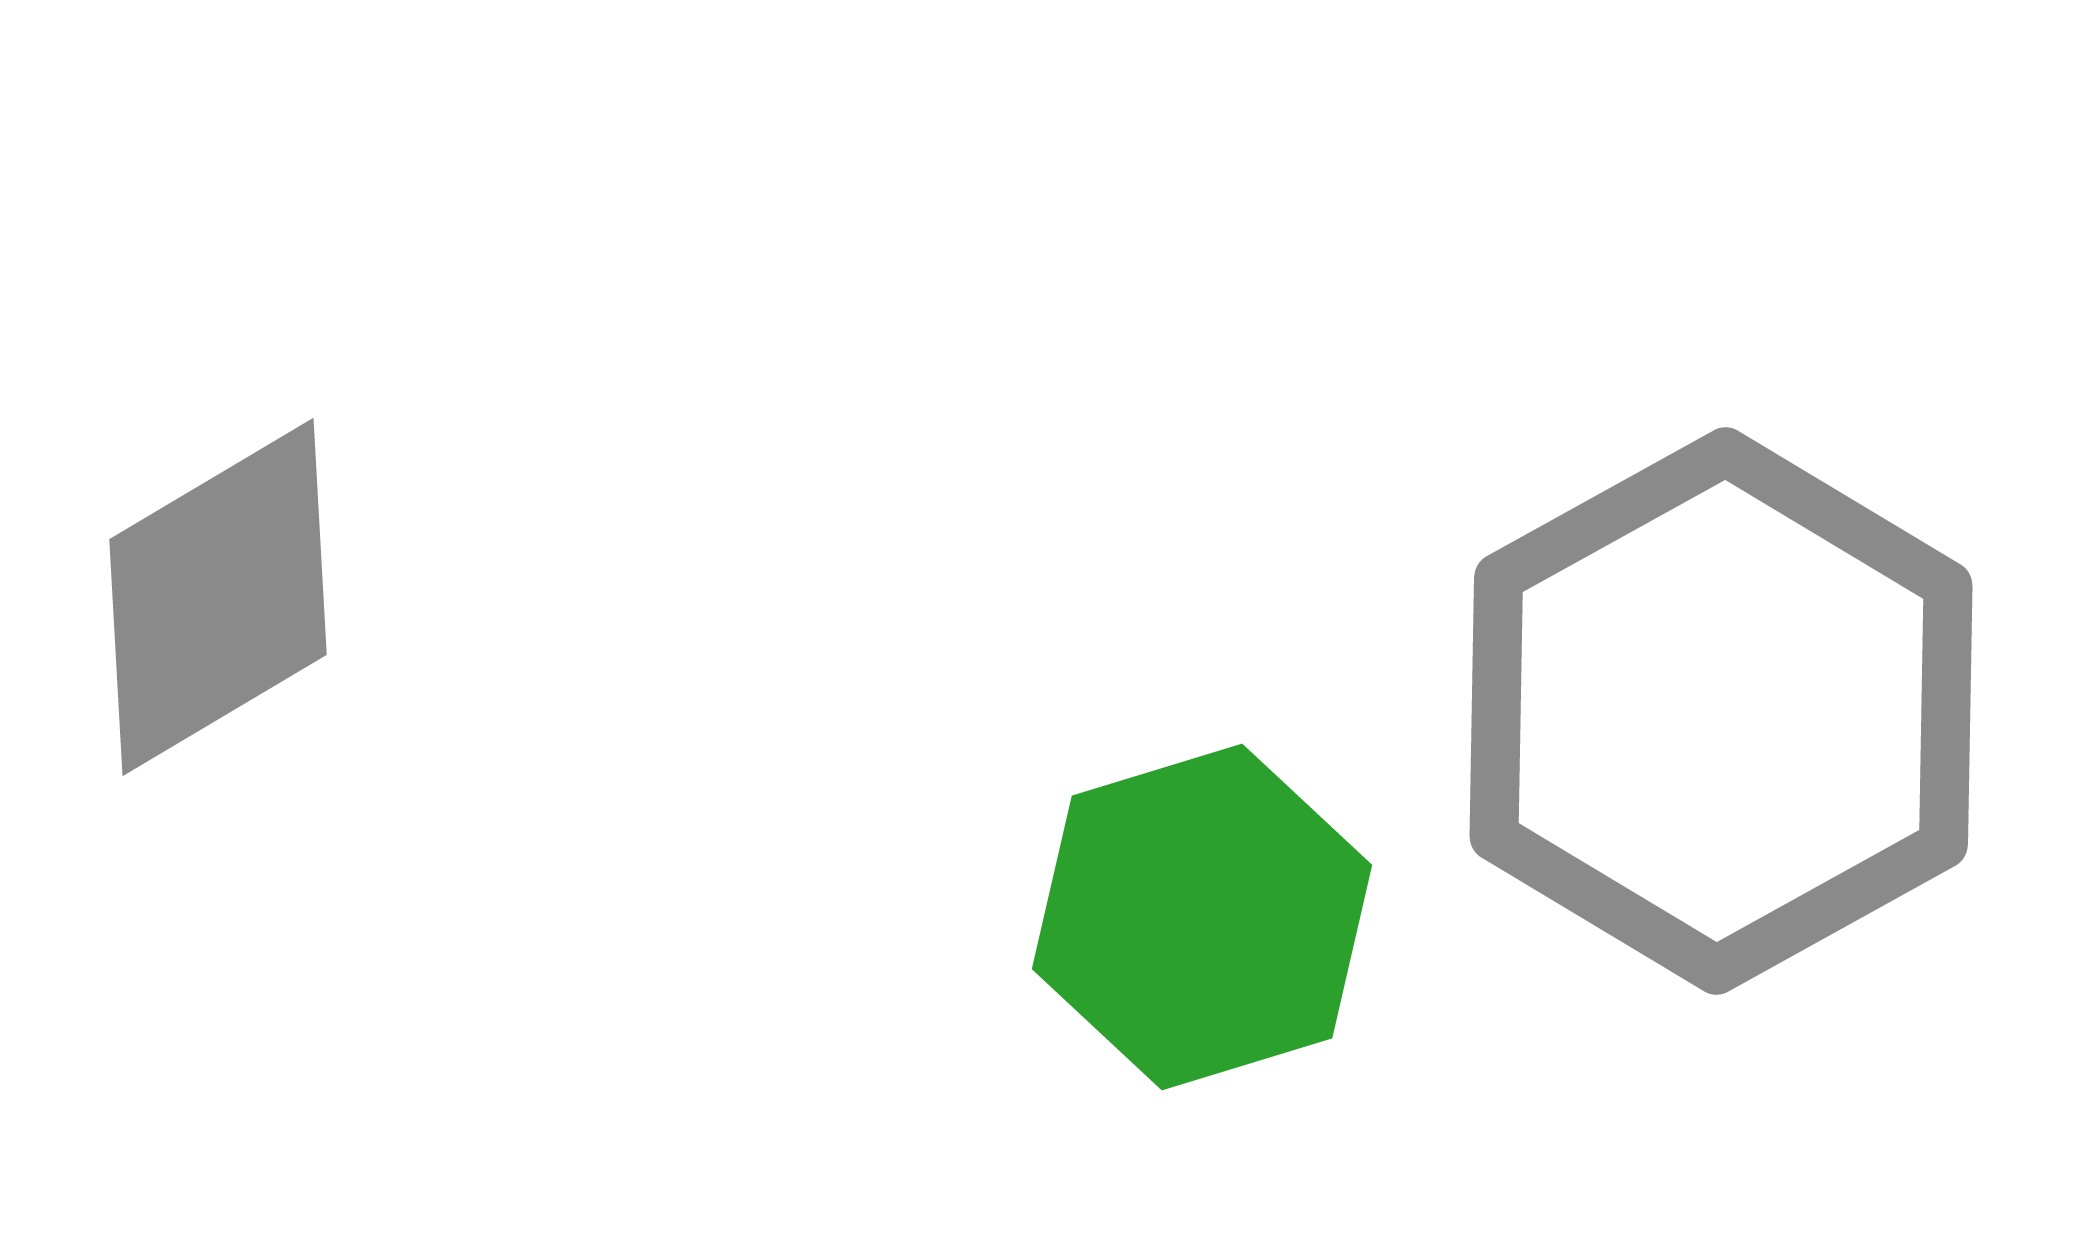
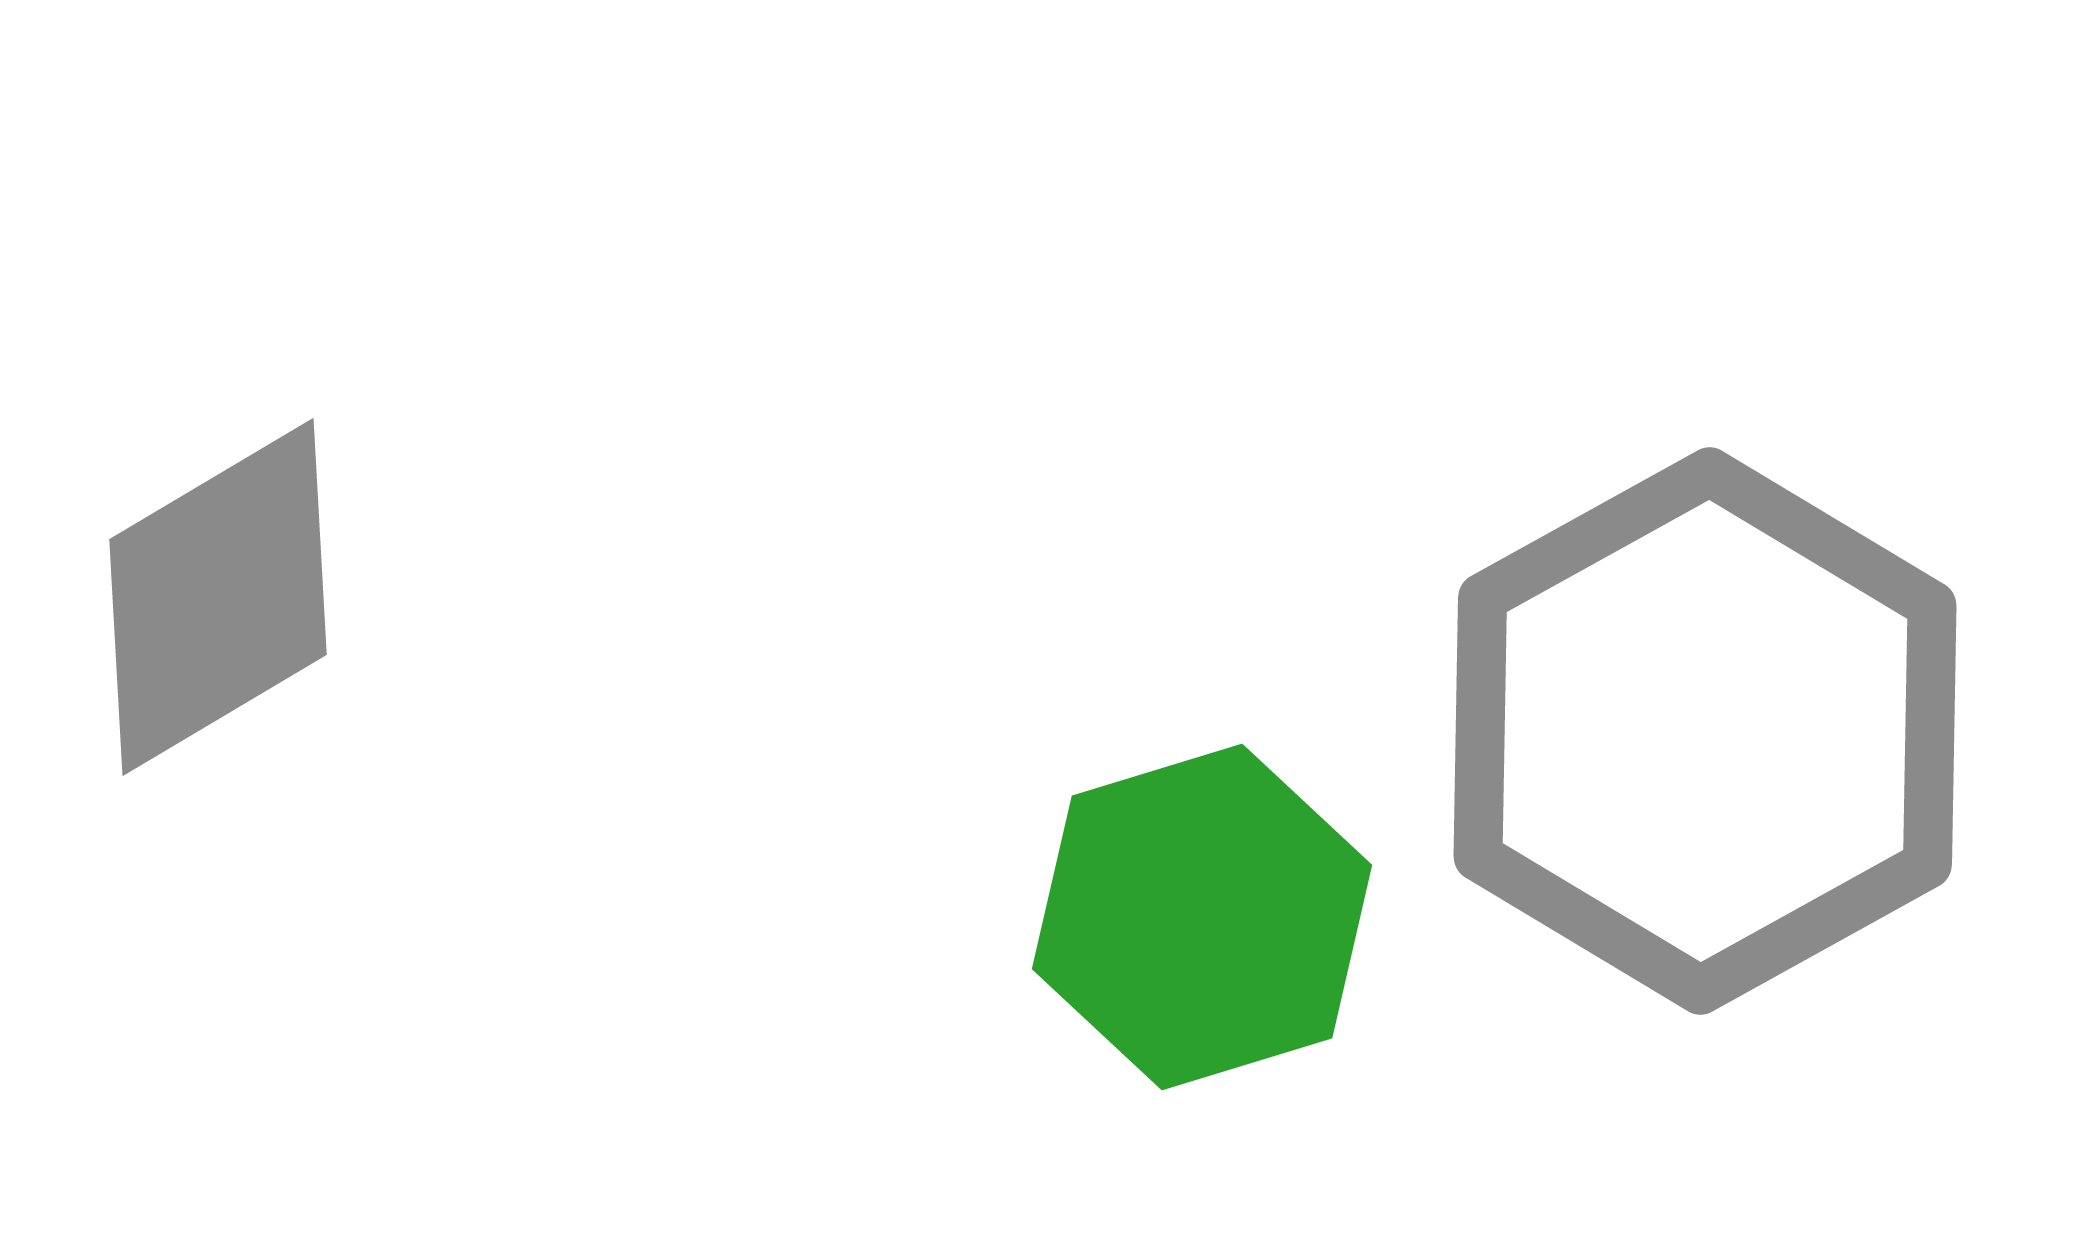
gray hexagon: moved 16 px left, 20 px down
